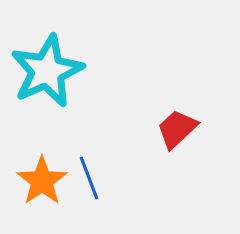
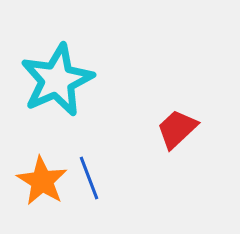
cyan star: moved 10 px right, 9 px down
orange star: rotated 6 degrees counterclockwise
